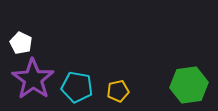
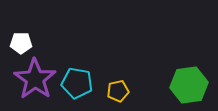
white pentagon: rotated 25 degrees counterclockwise
purple star: moved 2 px right
cyan pentagon: moved 4 px up
